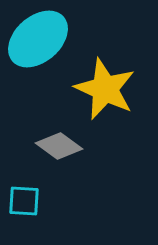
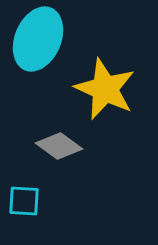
cyan ellipse: rotated 26 degrees counterclockwise
